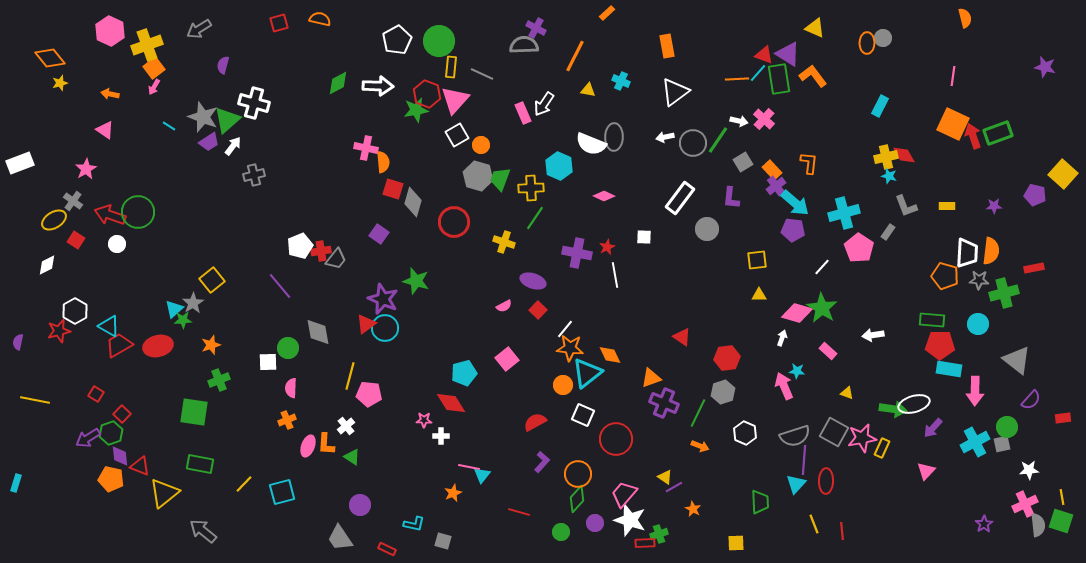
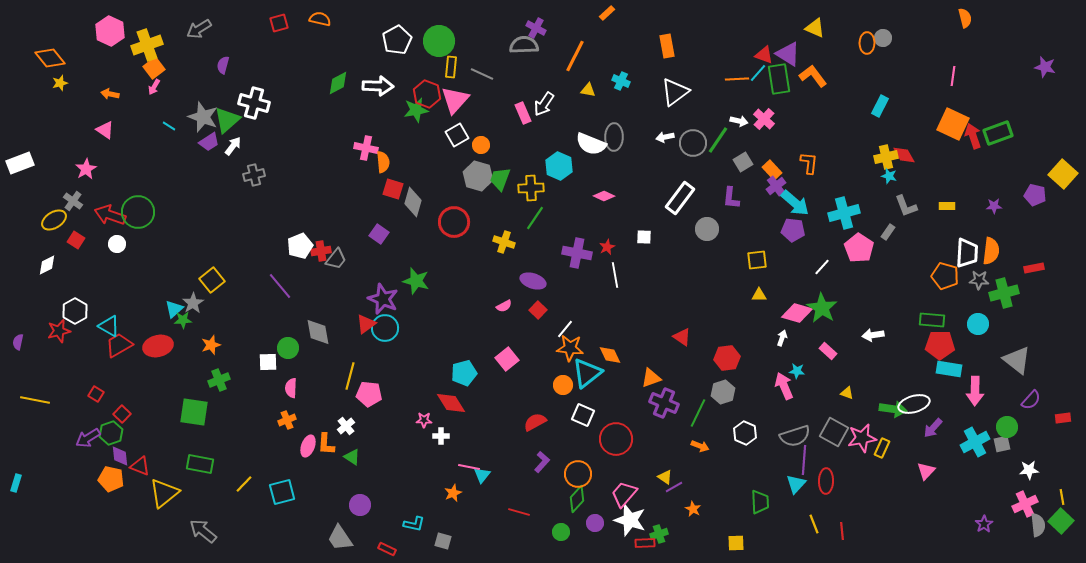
green square at (1061, 521): rotated 25 degrees clockwise
